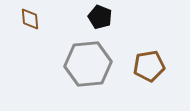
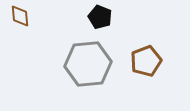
brown diamond: moved 10 px left, 3 px up
brown pentagon: moved 3 px left, 5 px up; rotated 12 degrees counterclockwise
